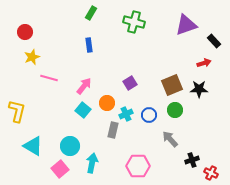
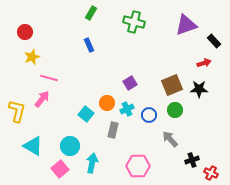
blue rectangle: rotated 16 degrees counterclockwise
pink arrow: moved 42 px left, 13 px down
cyan square: moved 3 px right, 4 px down
cyan cross: moved 1 px right, 5 px up
